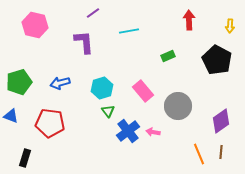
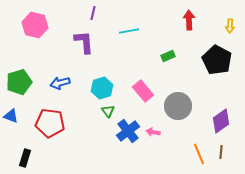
purple line: rotated 40 degrees counterclockwise
